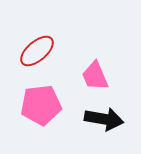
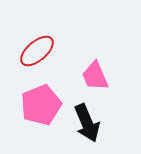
pink pentagon: rotated 15 degrees counterclockwise
black arrow: moved 17 px left, 4 px down; rotated 57 degrees clockwise
